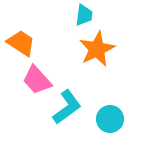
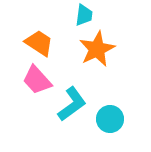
orange trapezoid: moved 18 px right
cyan L-shape: moved 5 px right, 3 px up
